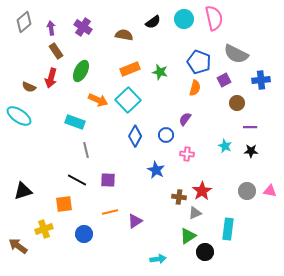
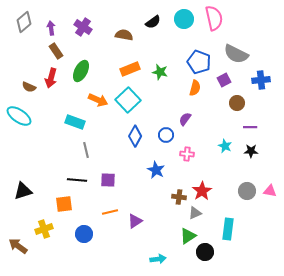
black line at (77, 180): rotated 24 degrees counterclockwise
